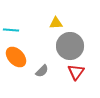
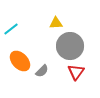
cyan line: moved 1 px up; rotated 42 degrees counterclockwise
orange ellipse: moved 4 px right, 4 px down
